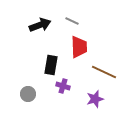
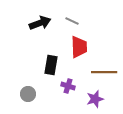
black arrow: moved 2 px up
brown line: rotated 25 degrees counterclockwise
purple cross: moved 5 px right
